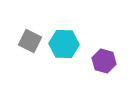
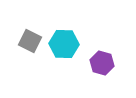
purple hexagon: moved 2 px left, 2 px down
